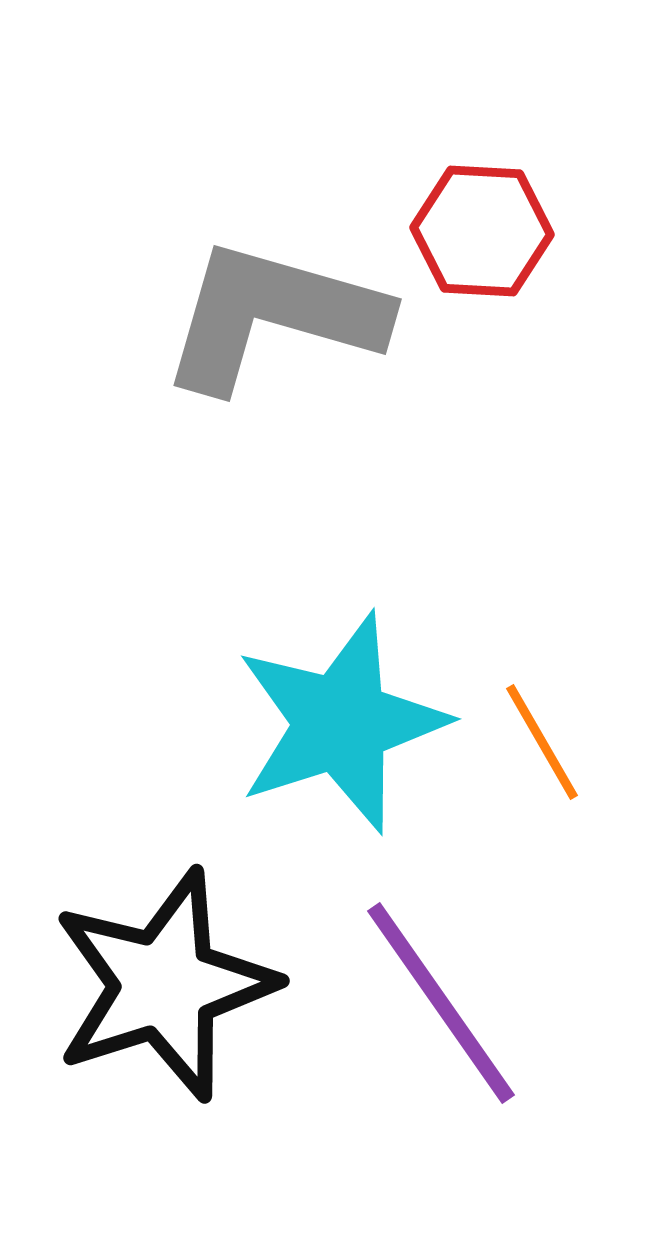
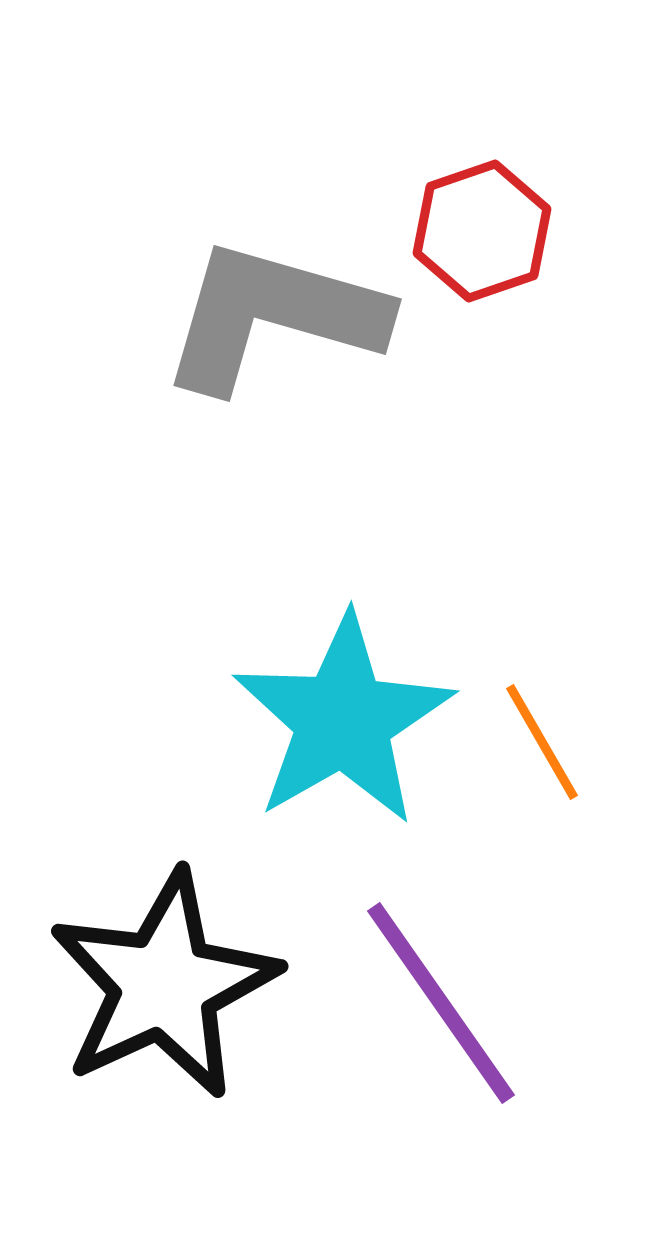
red hexagon: rotated 22 degrees counterclockwise
cyan star: moved 2 px right, 3 px up; rotated 12 degrees counterclockwise
black star: rotated 7 degrees counterclockwise
